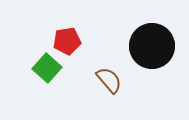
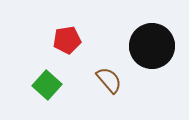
red pentagon: moved 1 px up
green square: moved 17 px down
